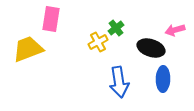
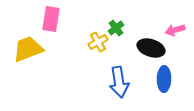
blue ellipse: moved 1 px right
